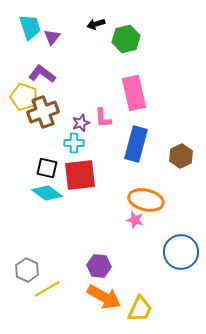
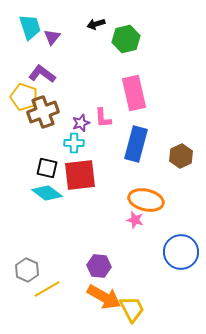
yellow trapezoid: moved 8 px left; rotated 52 degrees counterclockwise
